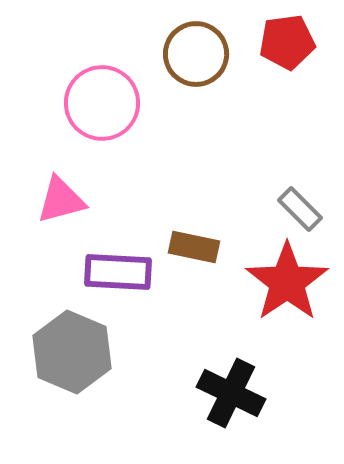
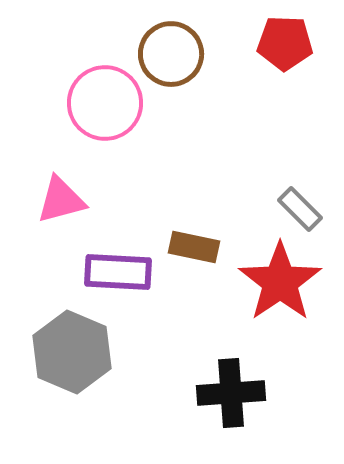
red pentagon: moved 2 px left, 1 px down; rotated 10 degrees clockwise
brown circle: moved 25 px left
pink circle: moved 3 px right
red star: moved 7 px left
black cross: rotated 30 degrees counterclockwise
